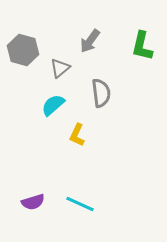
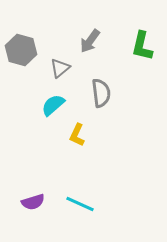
gray hexagon: moved 2 px left
